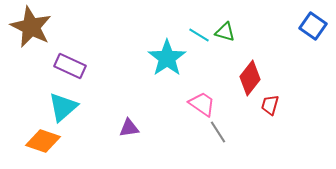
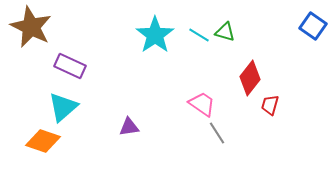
cyan star: moved 12 px left, 23 px up
purple triangle: moved 1 px up
gray line: moved 1 px left, 1 px down
